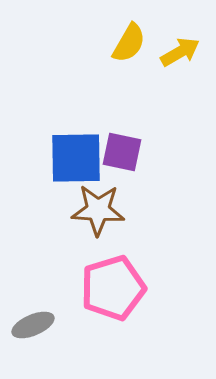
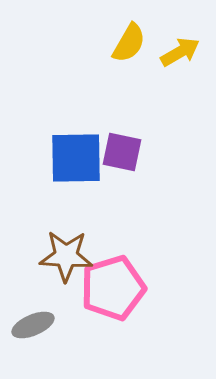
brown star: moved 32 px left, 46 px down
